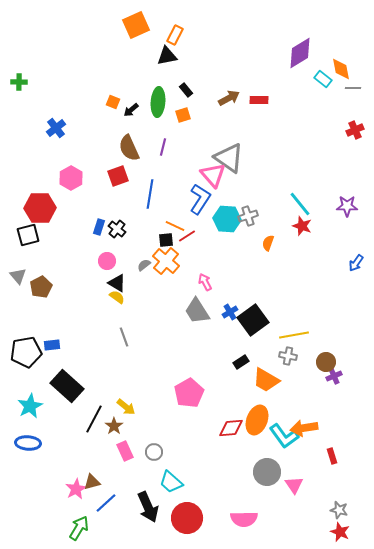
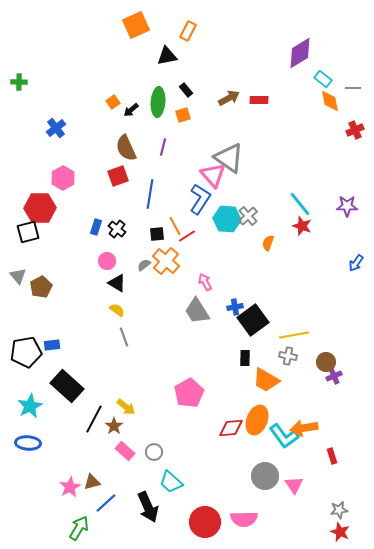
orange rectangle at (175, 35): moved 13 px right, 4 px up
orange diamond at (341, 69): moved 11 px left, 32 px down
orange square at (113, 102): rotated 32 degrees clockwise
brown semicircle at (129, 148): moved 3 px left
pink hexagon at (71, 178): moved 8 px left
gray cross at (248, 216): rotated 24 degrees counterclockwise
orange line at (175, 226): rotated 36 degrees clockwise
blue rectangle at (99, 227): moved 3 px left
black square at (28, 235): moved 3 px up
black square at (166, 240): moved 9 px left, 6 px up
yellow semicircle at (117, 297): moved 13 px down
blue cross at (230, 312): moved 5 px right, 5 px up; rotated 21 degrees clockwise
black rectangle at (241, 362): moved 4 px right, 4 px up; rotated 56 degrees counterclockwise
pink rectangle at (125, 451): rotated 24 degrees counterclockwise
gray circle at (267, 472): moved 2 px left, 4 px down
pink star at (76, 489): moved 6 px left, 2 px up
gray star at (339, 510): rotated 24 degrees counterclockwise
red circle at (187, 518): moved 18 px right, 4 px down
